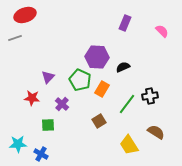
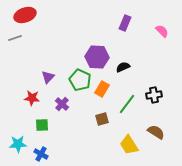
black cross: moved 4 px right, 1 px up
brown square: moved 3 px right, 2 px up; rotated 16 degrees clockwise
green square: moved 6 px left
